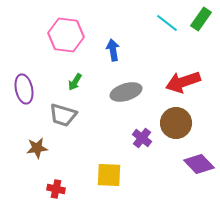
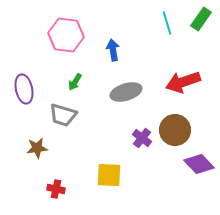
cyan line: rotated 35 degrees clockwise
brown circle: moved 1 px left, 7 px down
